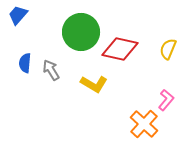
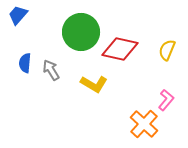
yellow semicircle: moved 1 px left, 1 px down
